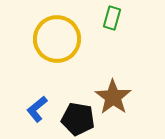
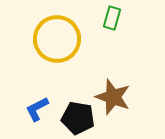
brown star: rotated 15 degrees counterclockwise
blue L-shape: rotated 12 degrees clockwise
black pentagon: moved 1 px up
